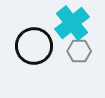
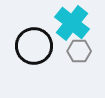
cyan cross: rotated 12 degrees counterclockwise
